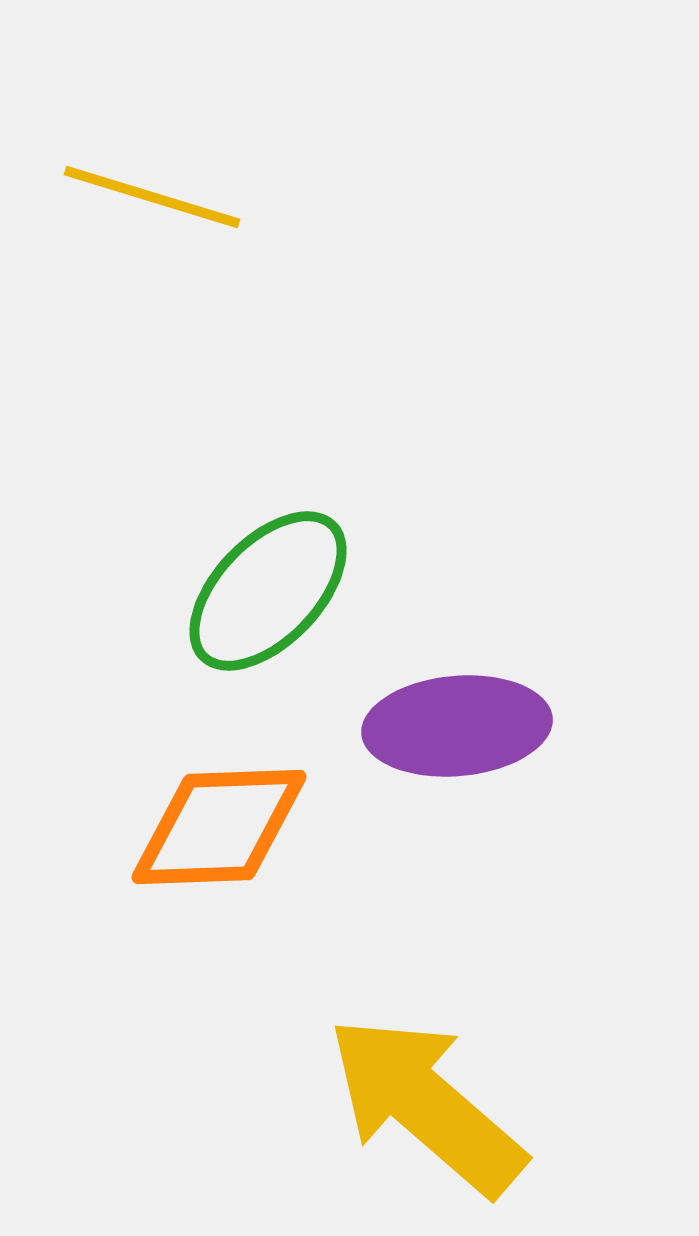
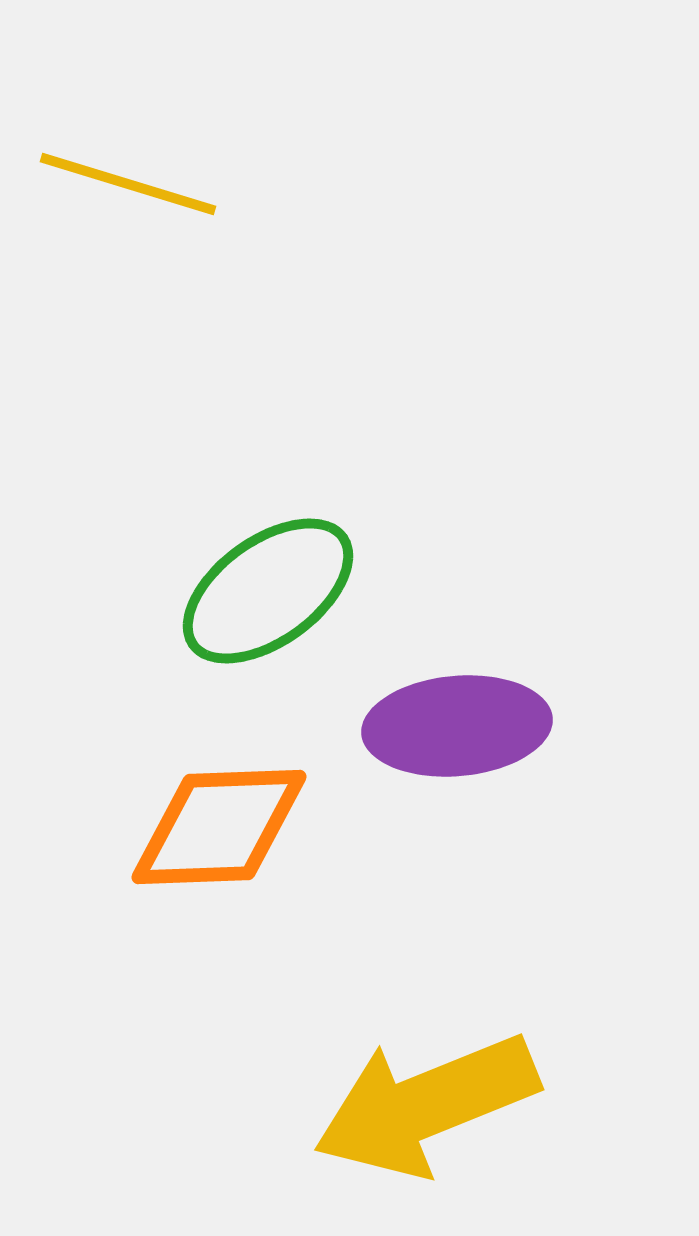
yellow line: moved 24 px left, 13 px up
green ellipse: rotated 10 degrees clockwise
yellow arrow: rotated 63 degrees counterclockwise
